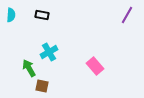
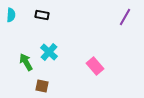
purple line: moved 2 px left, 2 px down
cyan cross: rotated 18 degrees counterclockwise
green arrow: moved 3 px left, 6 px up
